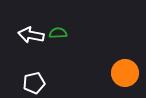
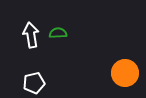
white arrow: rotated 70 degrees clockwise
